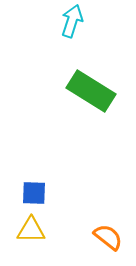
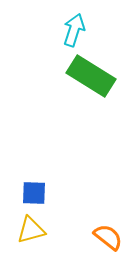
cyan arrow: moved 2 px right, 9 px down
green rectangle: moved 15 px up
yellow triangle: rotated 16 degrees counterclockwise
